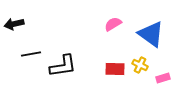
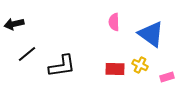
pink semicircle: moved 1 px right, 2 px up; rotated 60 degrees counterclockwise
black line: moved 4 px left; rotated 30 degrees counterclockwise
black L-shape: moved 1 px left
pink rectangle: moved 4 px right, 1 px up
